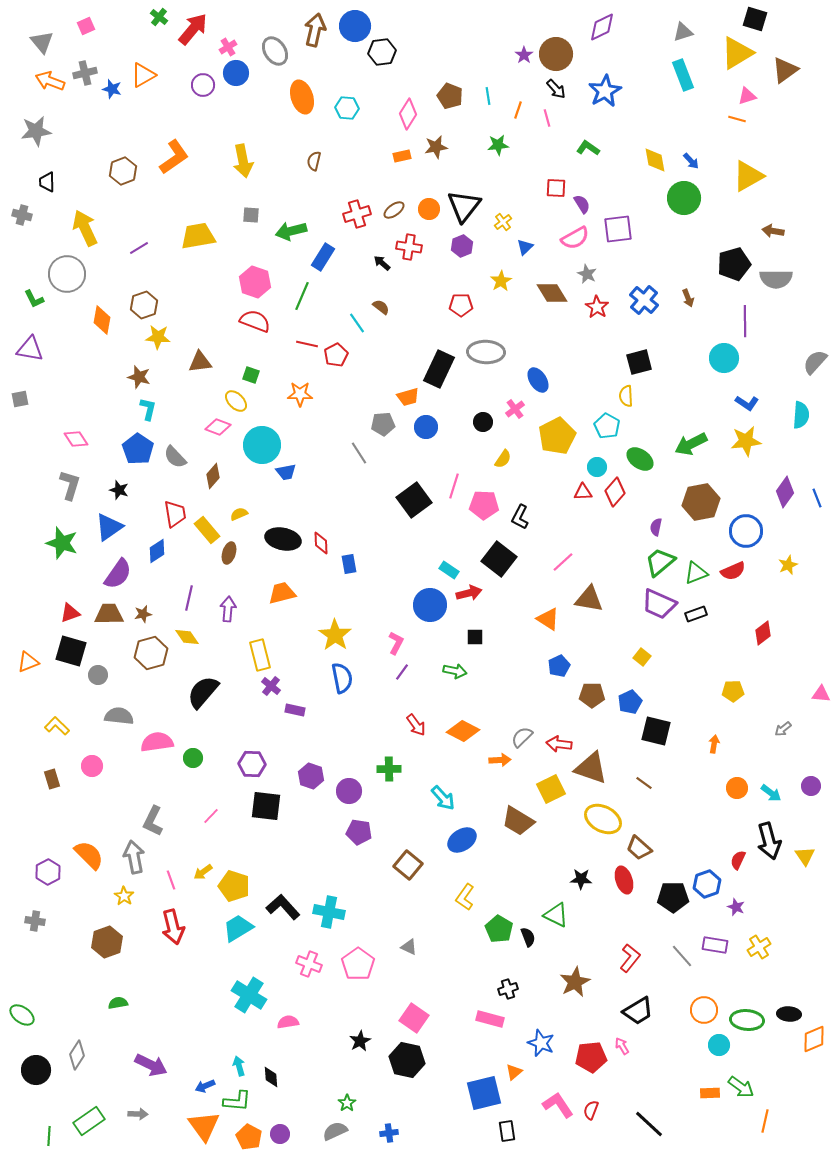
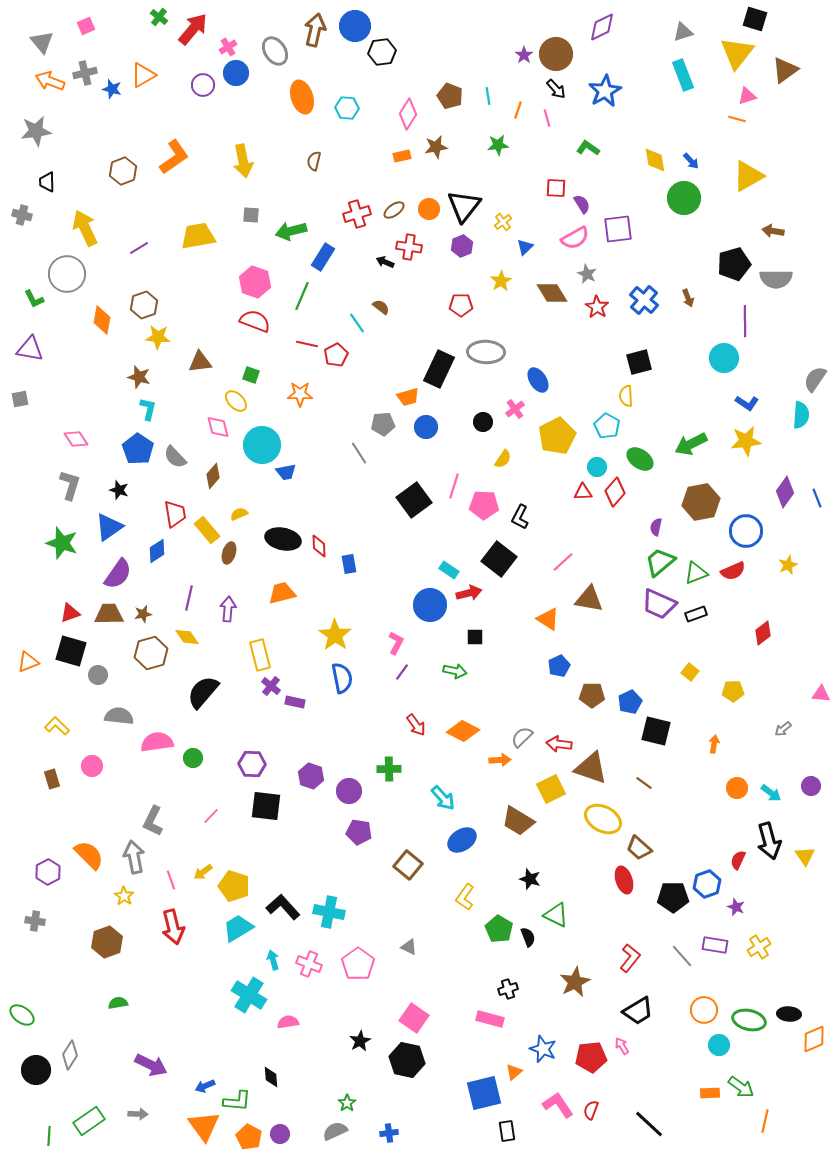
yellow triangle at (737, 53): rotated 21 degrees counterclockwise
black arrow at (382, 263): moved 3 px right, 1 px up; rotated 18 degrees counterclockwise
gray semicircle at (815, 362): moved 17 px down; rotated 8 degrees counterclockwise
pink diamond at (218, 427): rotated 55 degrees clockwise
red diamond at (321, 543): moved 2 px left, 3 px down
yellow square at (642, 657): moved 48 px right, 15 px down
purple rectangle at (295, 710): moved 8 px up
black star at (581, 879): moved 51 px left; rotated 15 degrees clockwise
green ellipse at (747, 1020): moved 2 px right; rotated 8 degrees clockwise
blue star at (541, 1043): moved 2 px right, 6 px down
gray diamond at (77, 1055): moved 7 px left
cyan arrow at (239, 1066): moved 34 px right, 106 px up
